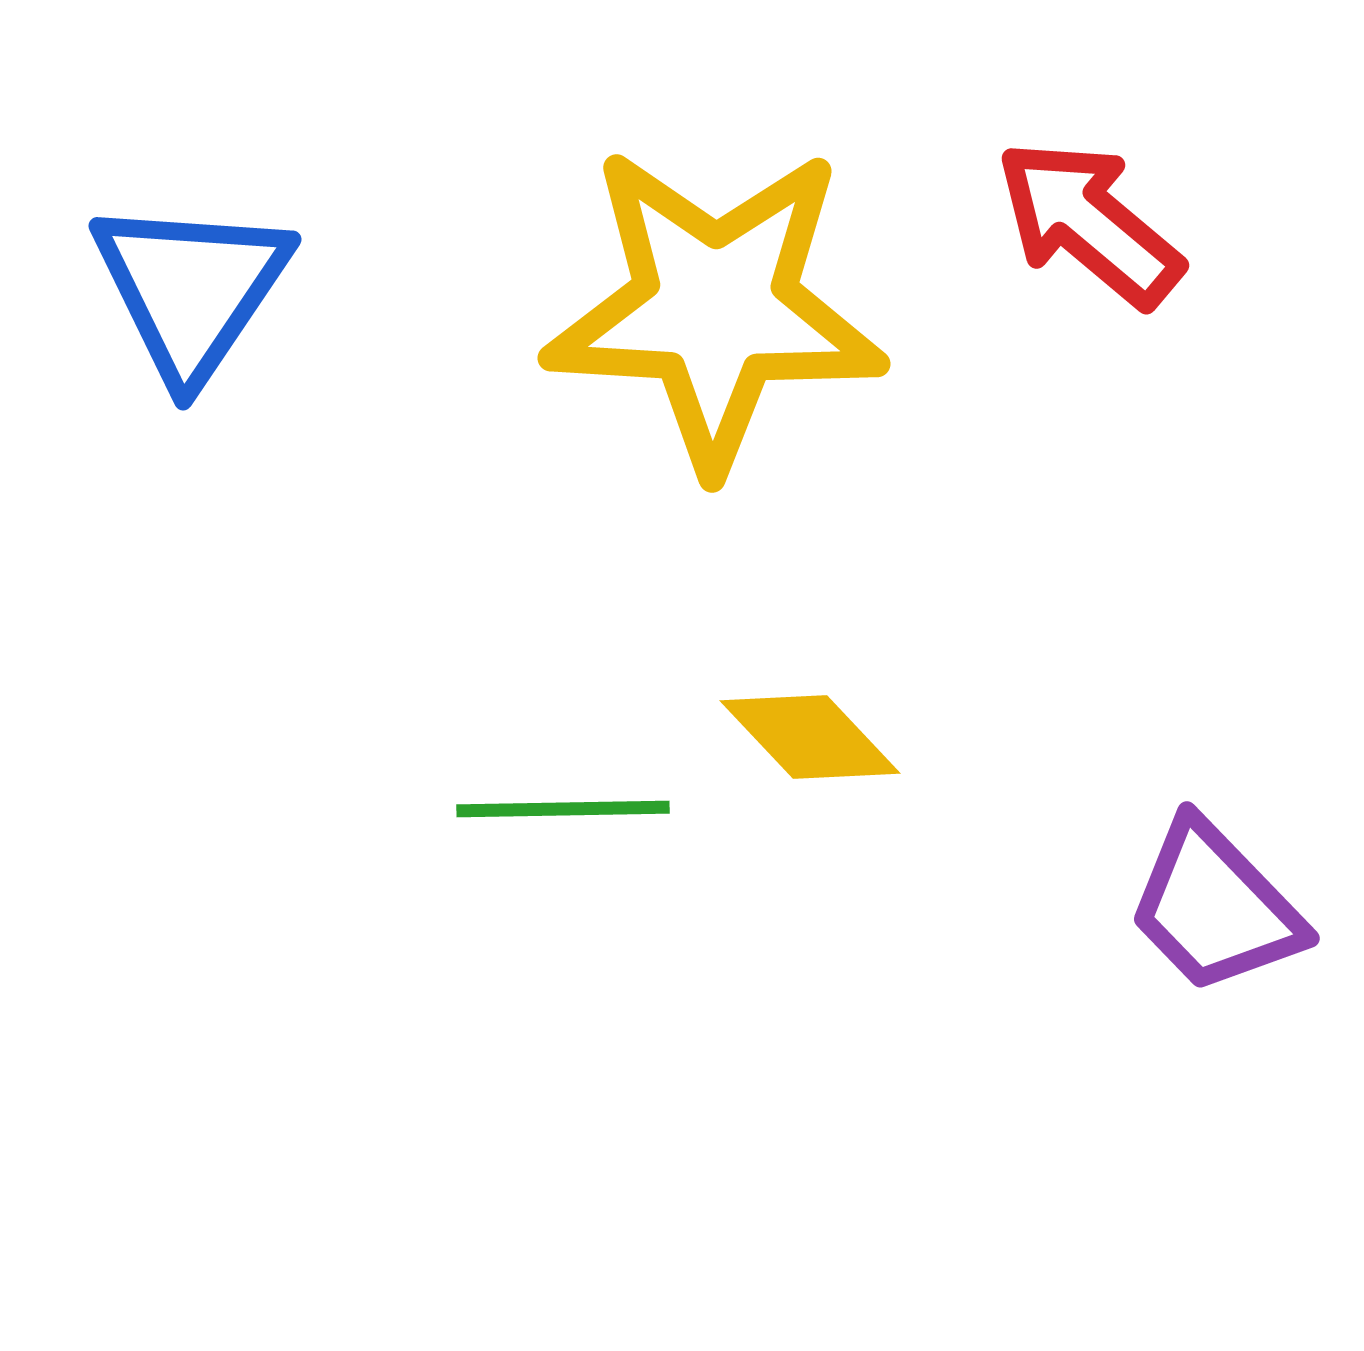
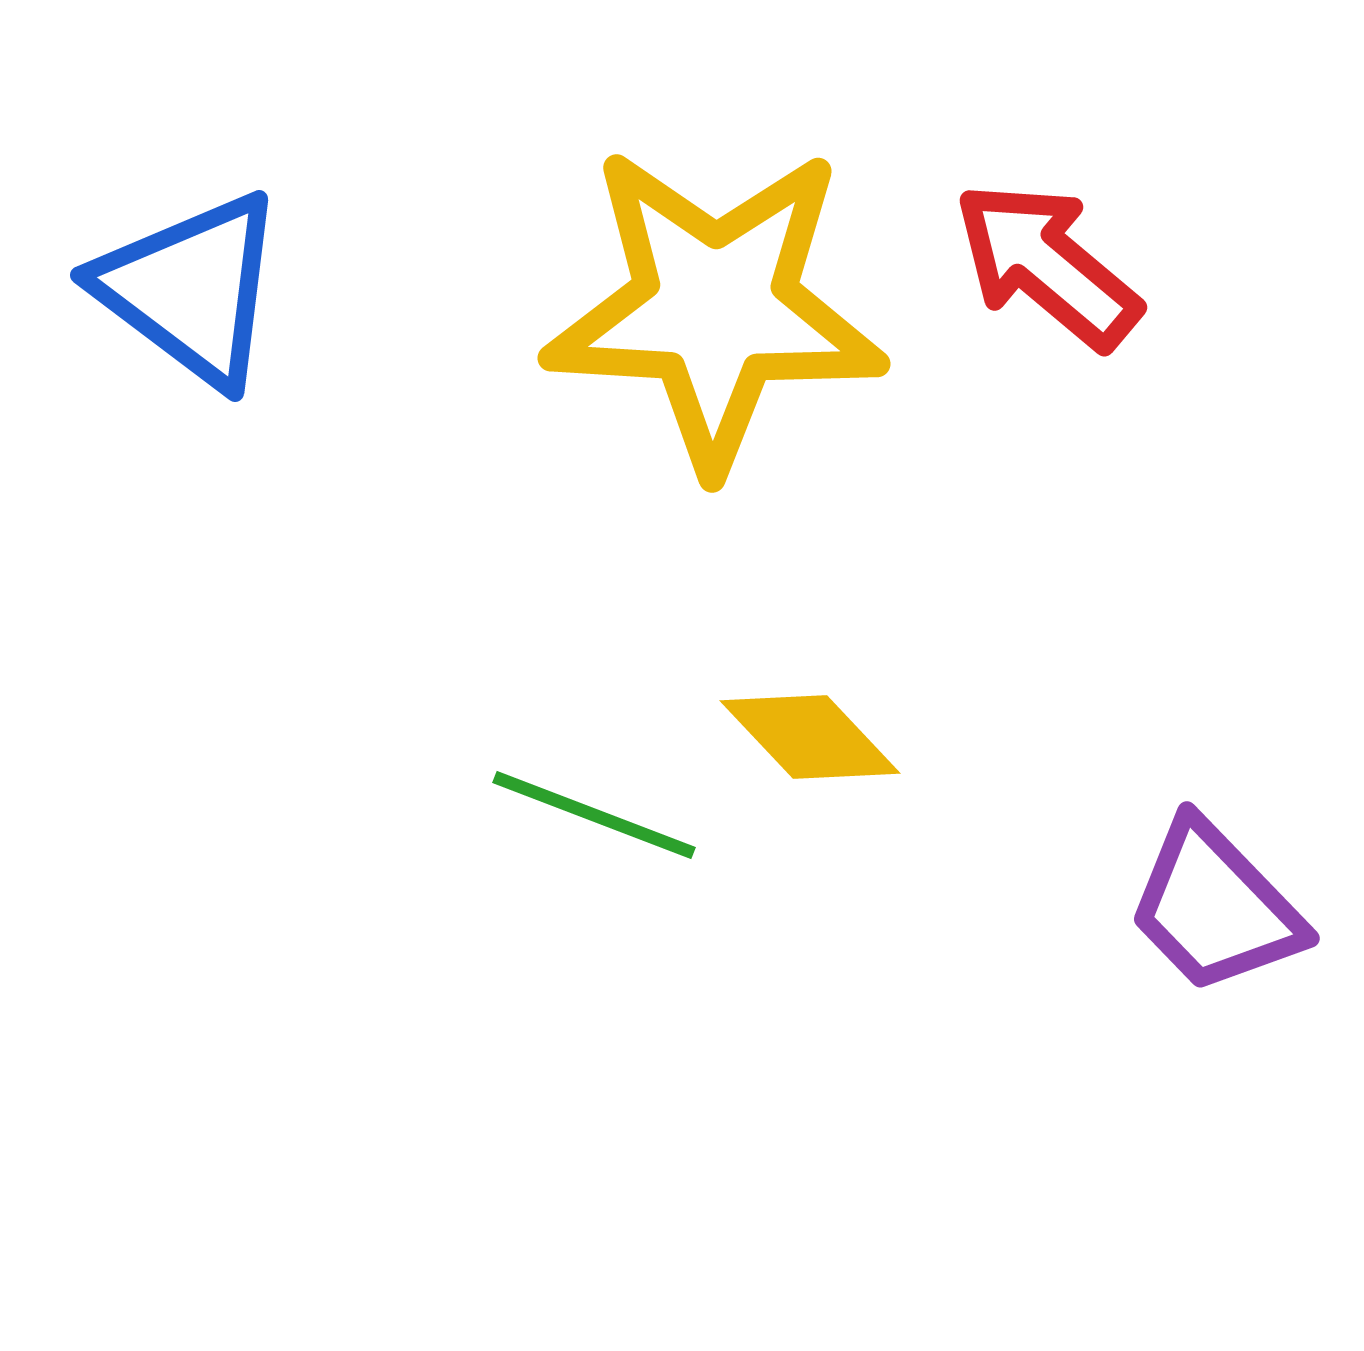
red arrow: moved 42 px left, 42 px down
blue triangle: rotated 27 degrees counterclockwise
green line: moved 31 px right, 6 px down; rotated 22 degrees clockwise
